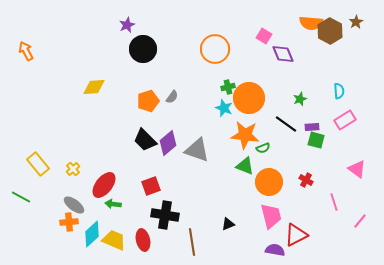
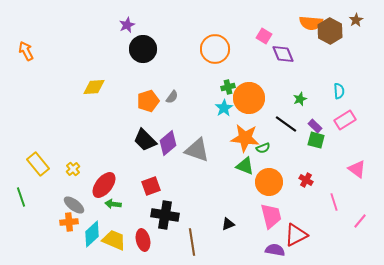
brown star at (356, 22): moved 2 px up
cyan star at (224, 108): rotated 18 degrees clockwise
purple rectangle at (312, 127): moved 3 px right, 1 px up; rotated 48 degrees clockwise
orange star at (245, 135): moved 3 px down
green line at (21, 197): rotated 42 degrees clockwise
